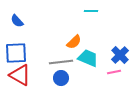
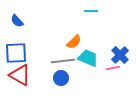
gray line: moved 2 px right, 1 px up
pink line: moved 1 px left, 4 px up
